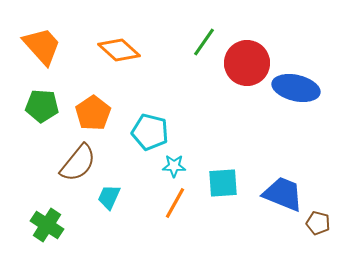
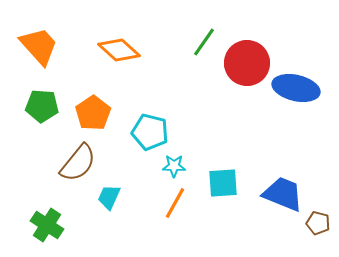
orange trapezoid: moved 3 px left
